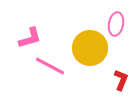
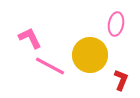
pink L-shape: rotated 100 degrees counterclockwise
yellow circle: moved 7 px down
